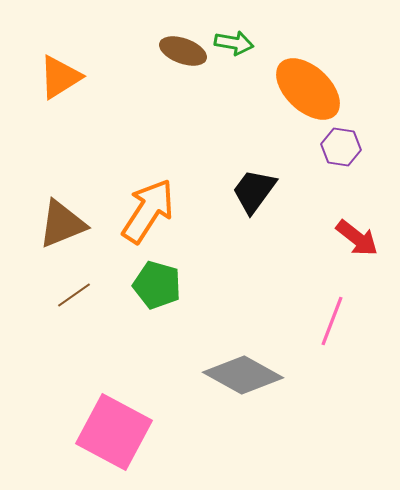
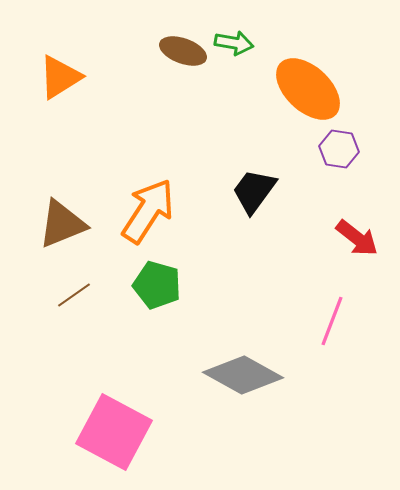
purple hexagon: moved 2 px left, 2 px down
